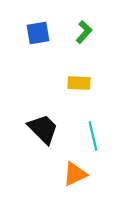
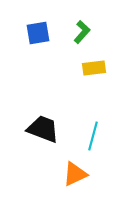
green L-shape: moved 2 px left
yellow rectangle: moved 15 px right, 15 px up; rotated 10 degrees counterclockwise
black trapezoid: rotated 24 degrees counterclockwise
cyan line: rotated 28 degrees clockwise
